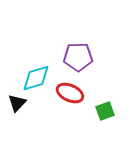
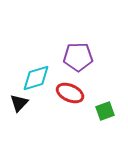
black triangle: moved 2 px right
